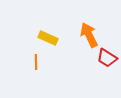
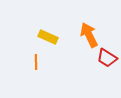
yellow rectangle: moved 1 px up
